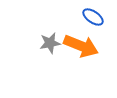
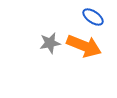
orange arrow: moved 3 px right
